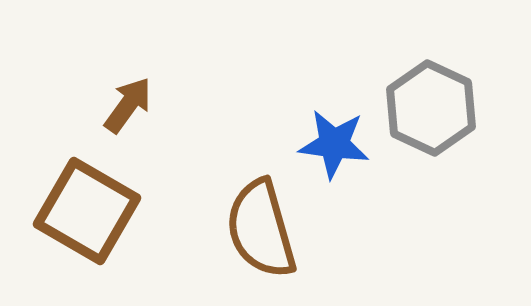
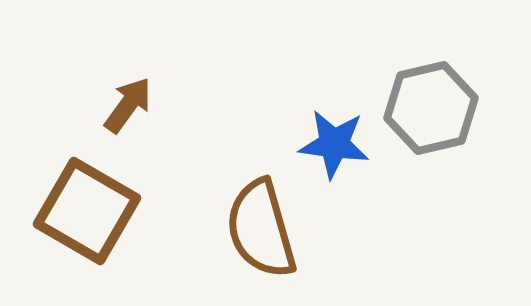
gray hexagon: rotated 22 degrees clockwise
